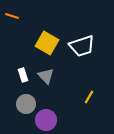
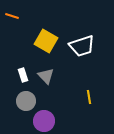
yellow square: moved 1 px left, 2 px up
yellow line: rotated 40 degrees counterclockwise
gray circle: moved 3 px up
purple circle: moved 2 px left, 1 px down
